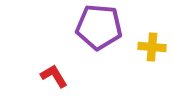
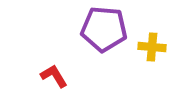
purple pentagon: moved 5 px right, 2 px down
